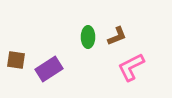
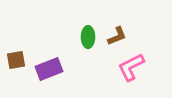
brown square: rotated 18 degrees counterclockwise
purple rectangle: rotated 12 degrees clockwise
